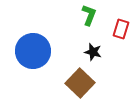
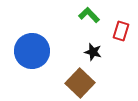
green L-shape: rotated 65 degrees counterclockwise
red rectangle: moved 2 px down
blue circle: moved 1 px left
